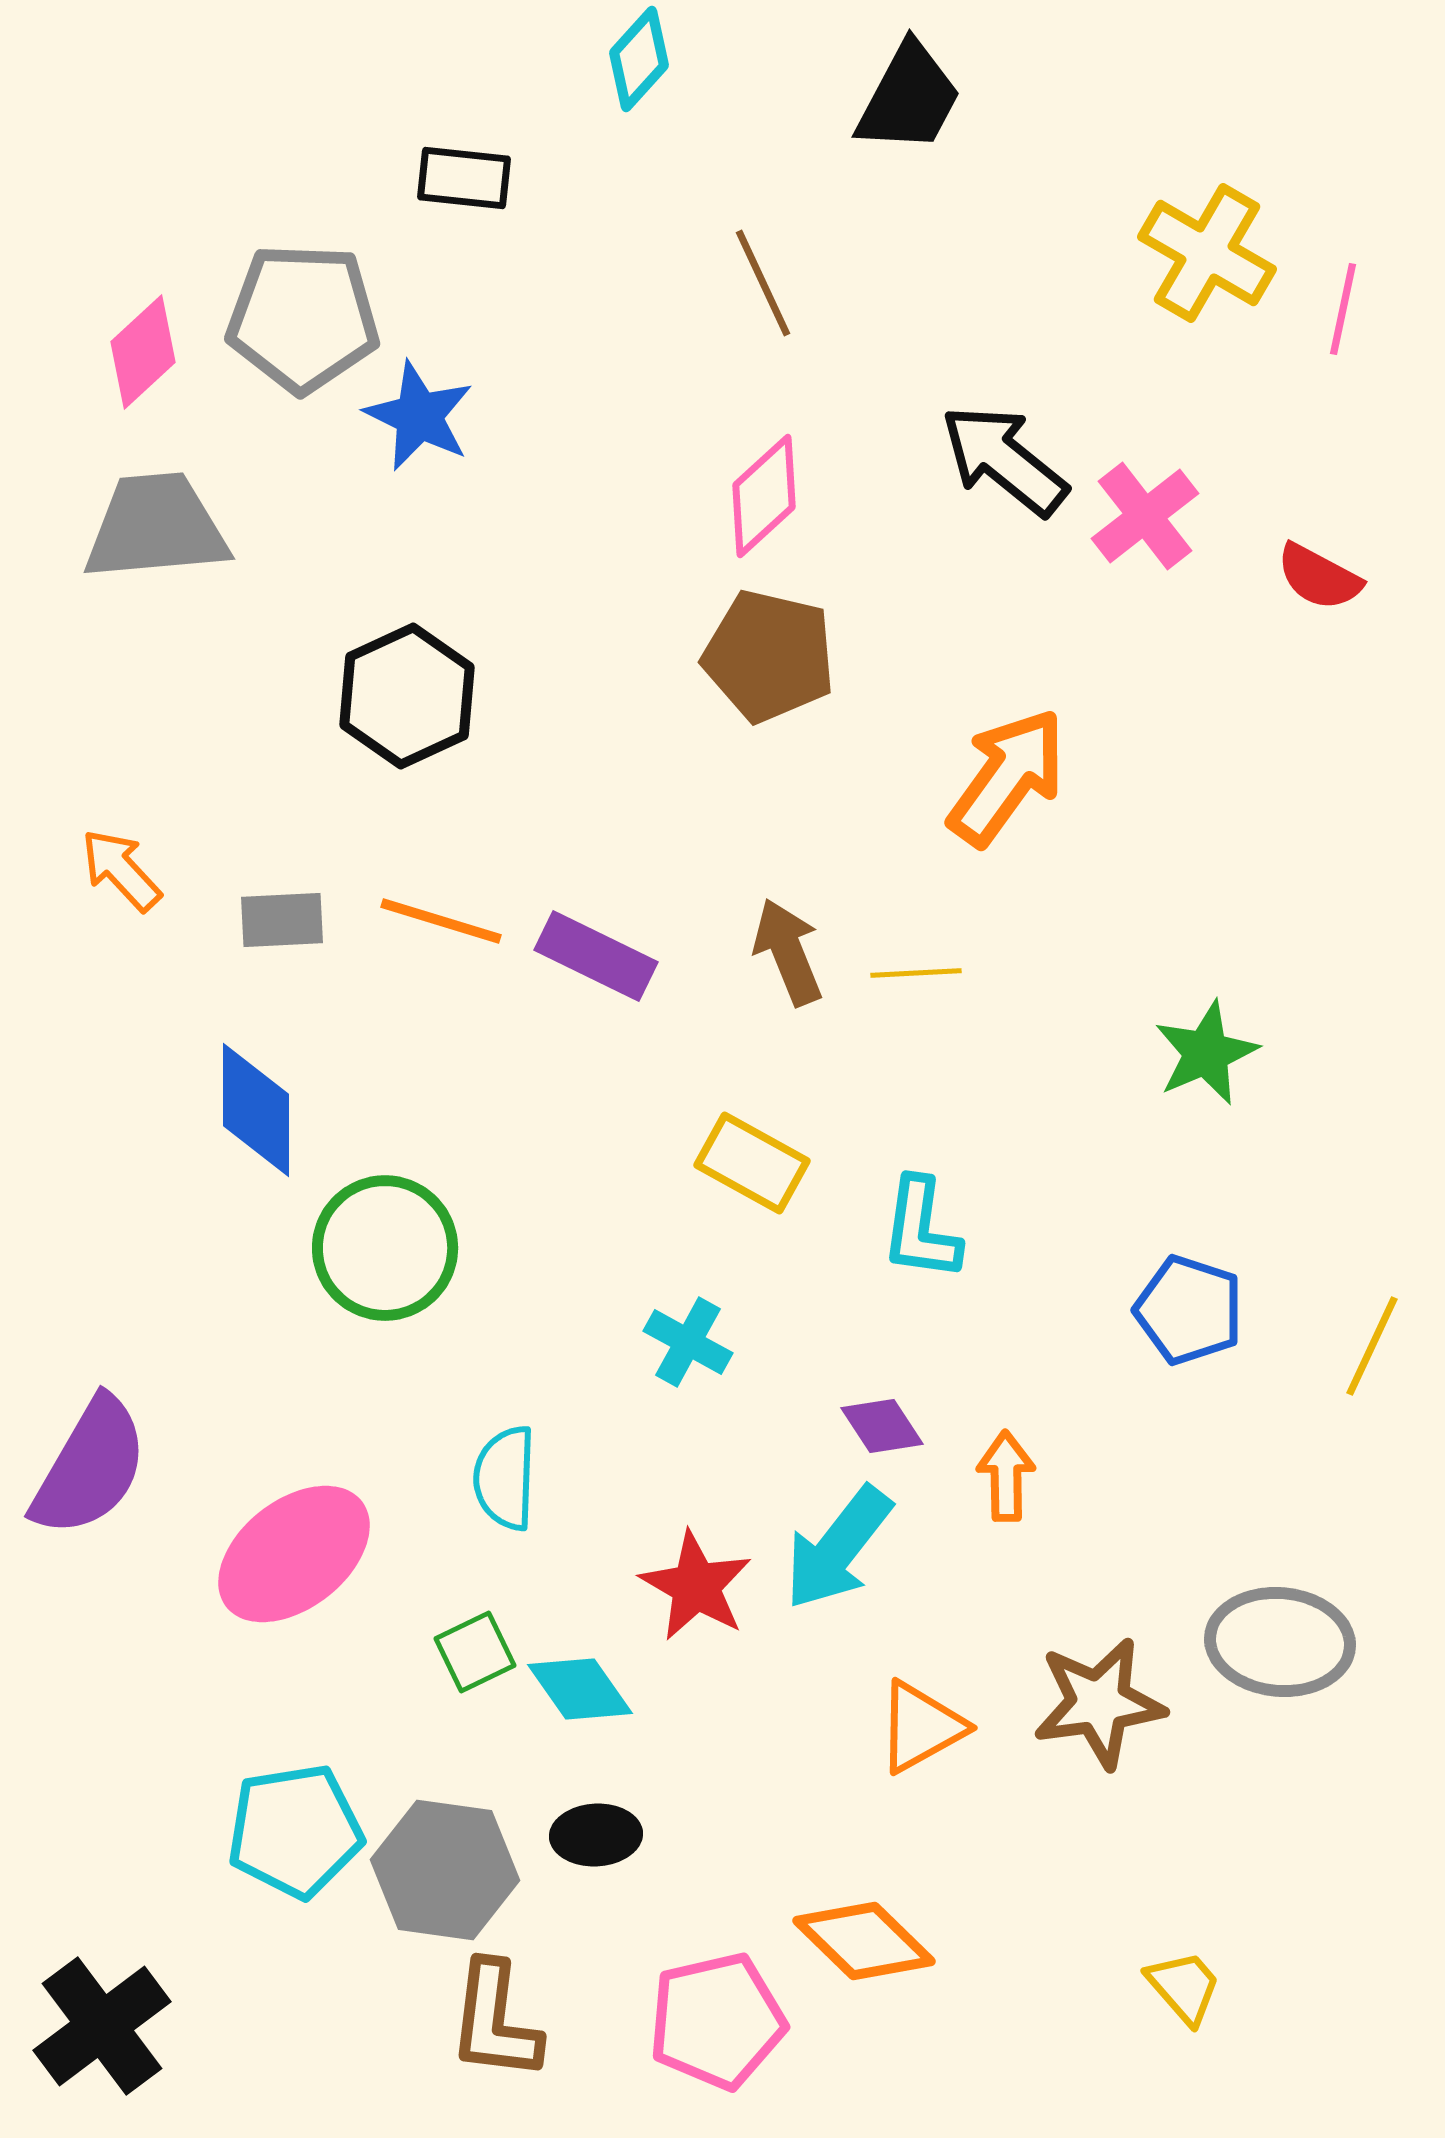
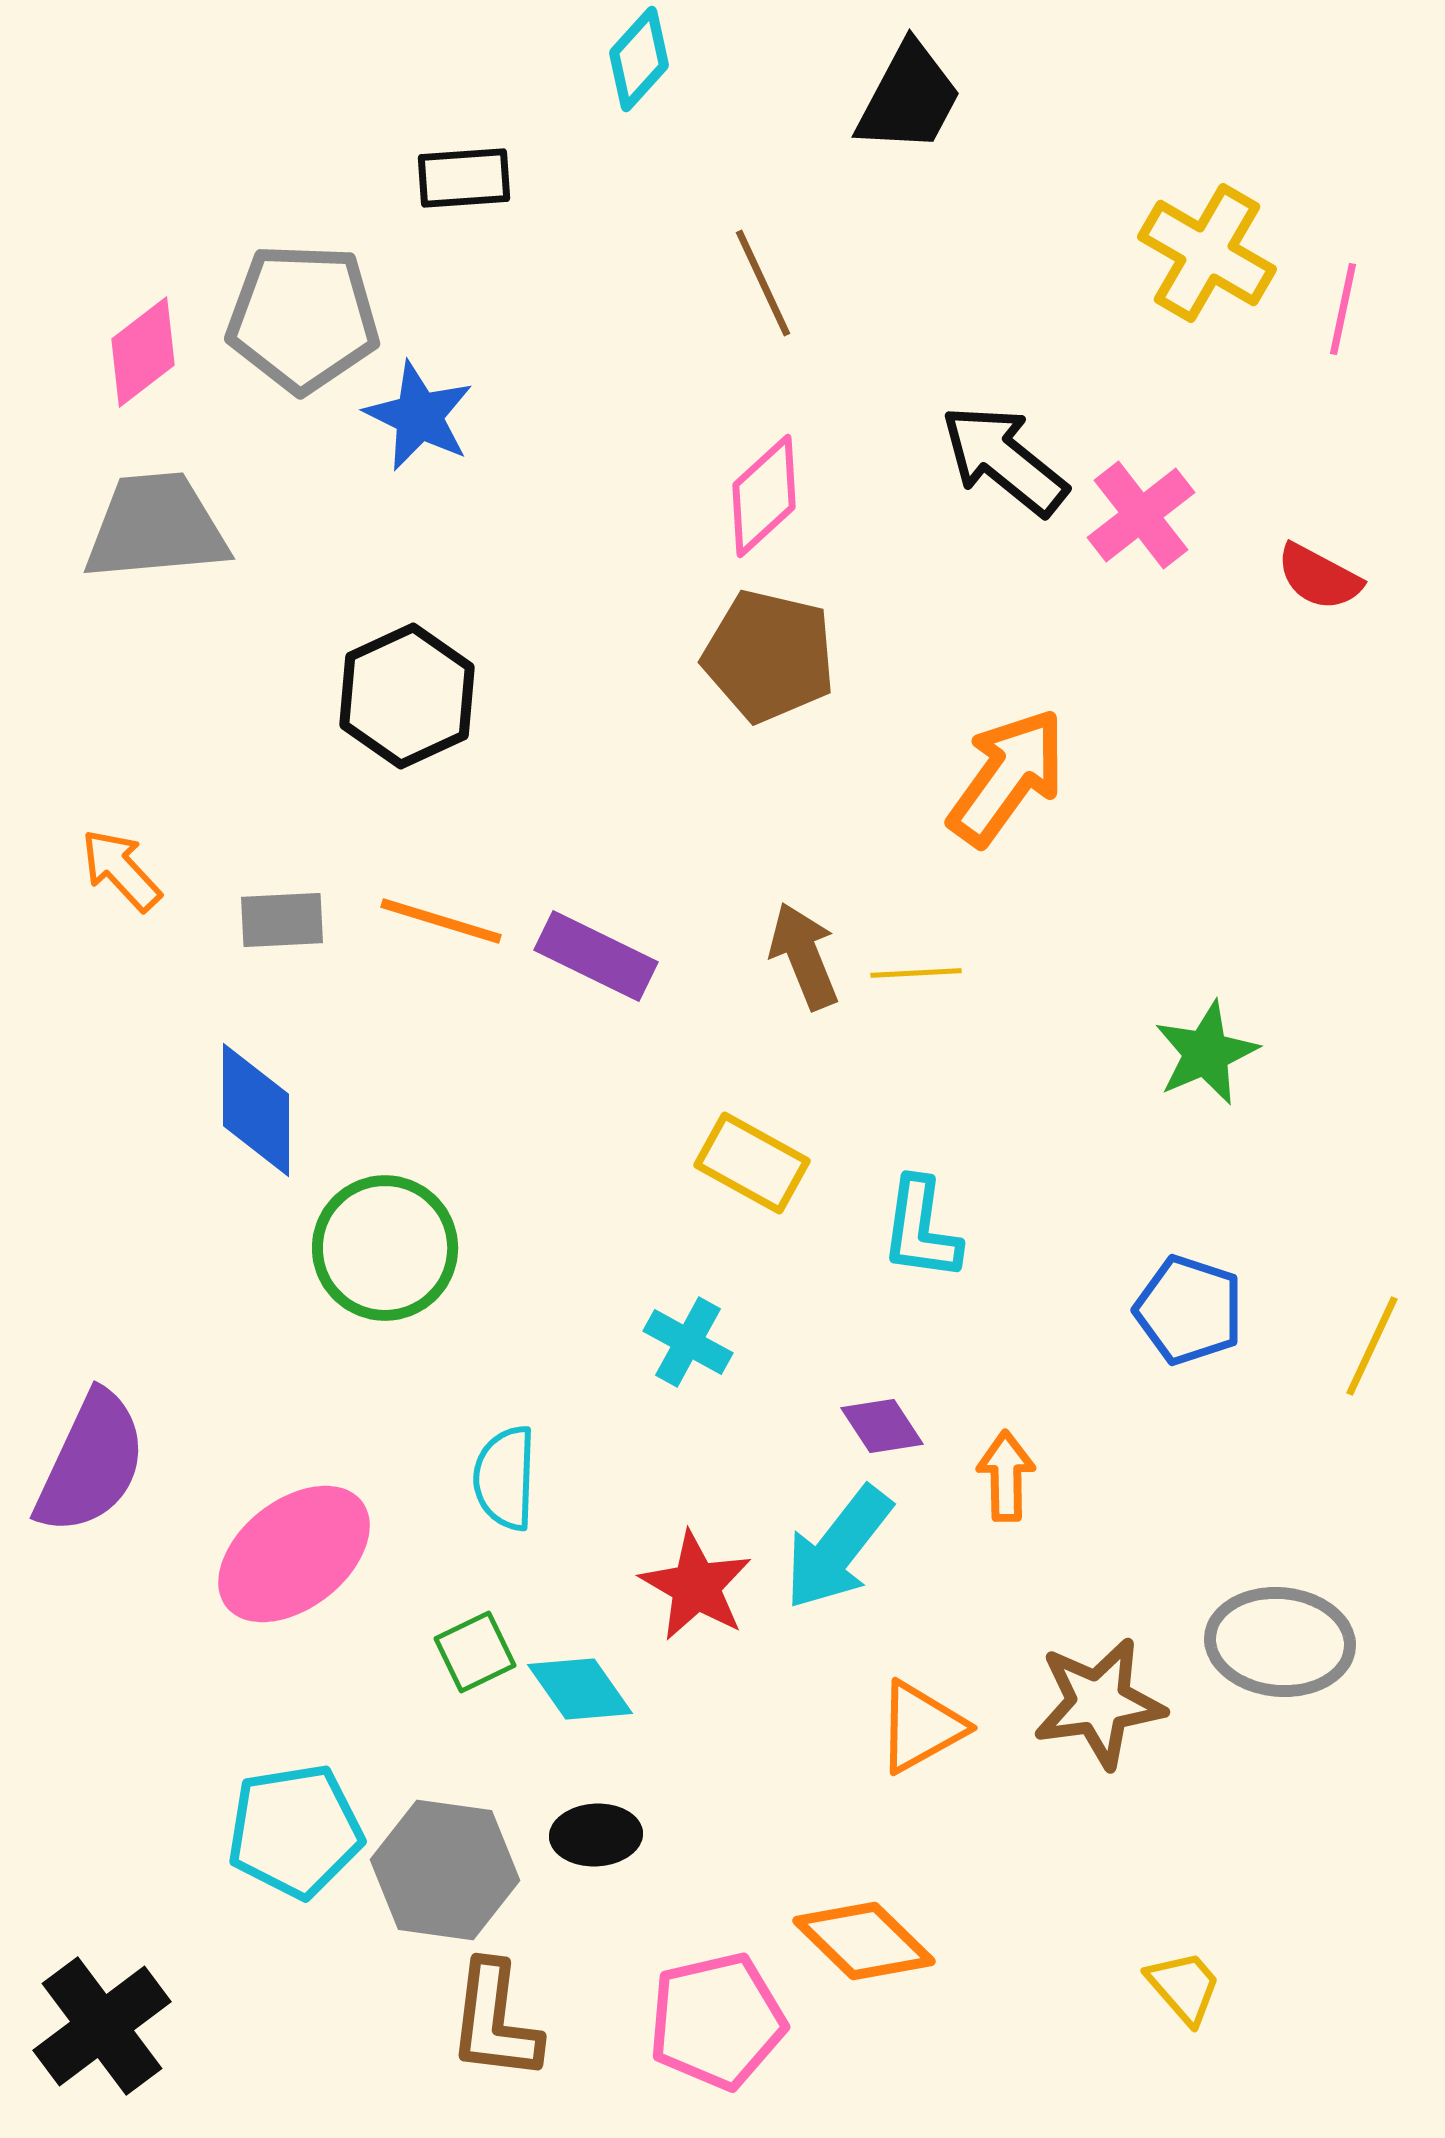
black rectangle at (464, 178): rotated 10 degrees counterclockwise
pink diamond at (143, 352): rotated 5 degrees clockwise
pink cross at (1145, 516): moved 4 px left, 1 px up
brown arrow at (788, 952): moved 16 px right, 4 px down
purple semicircle at (90, 1467): moved 1 px right, 4 px up; rotated 5 degrees counterclockwise
